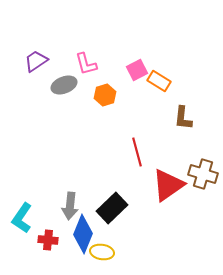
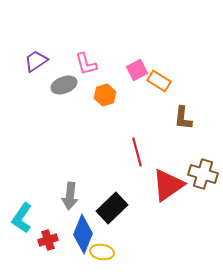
gray arrow: moved 10 px up
red cross: rotated 24 degrees counterclockwise
